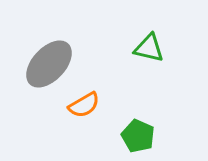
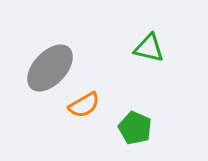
gray ellipse: moved 1 px right, 4 px down
green pentagon: moved 3 px left, 8 px up
